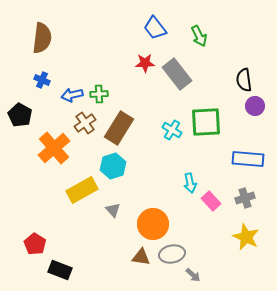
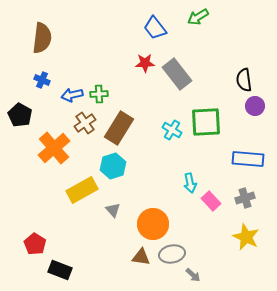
green arrow: moved 1 px left, 19 px up; rotated 85 degrees clockwise
